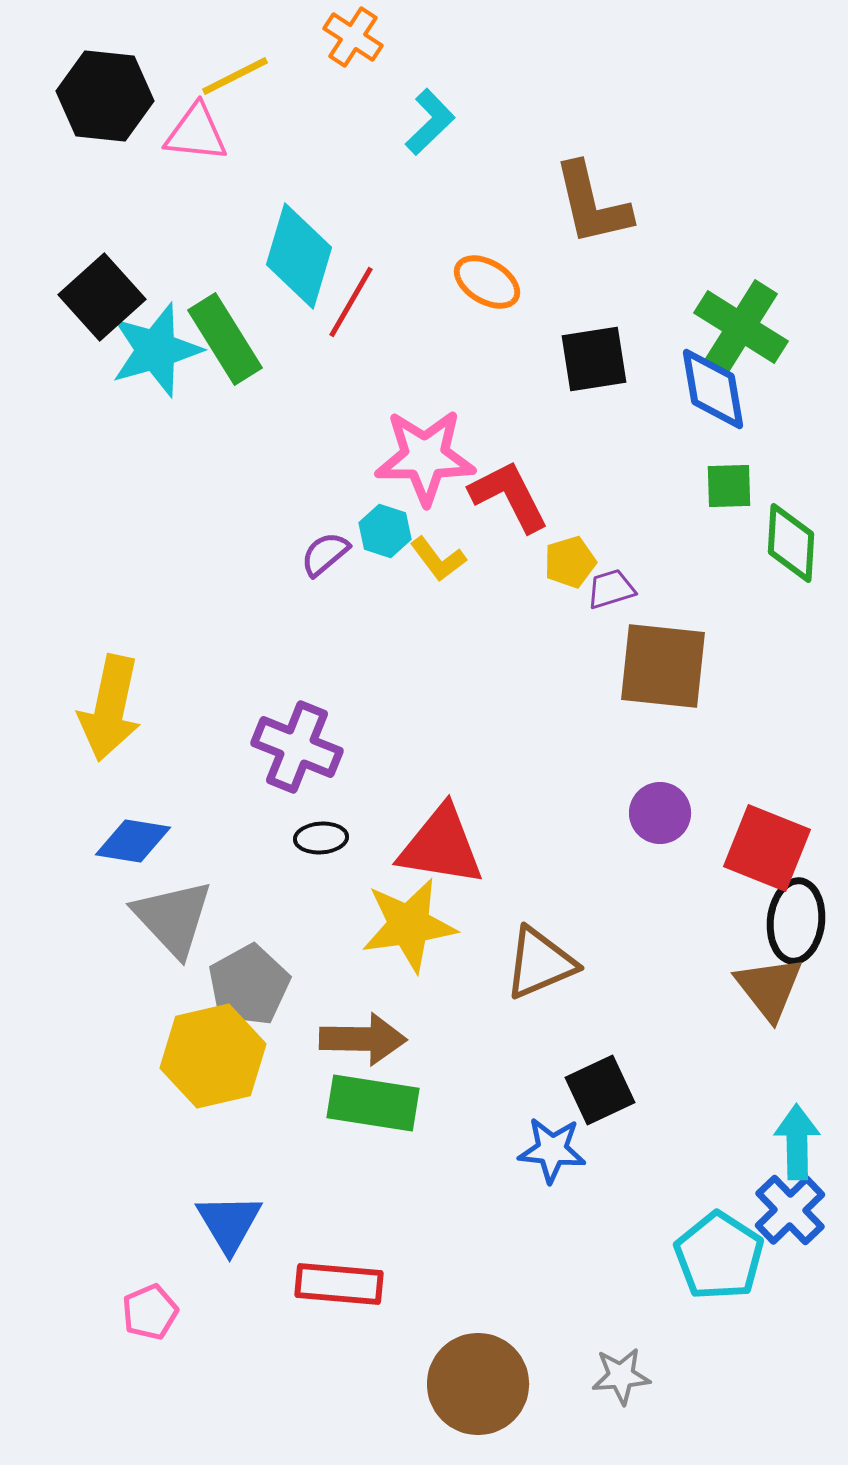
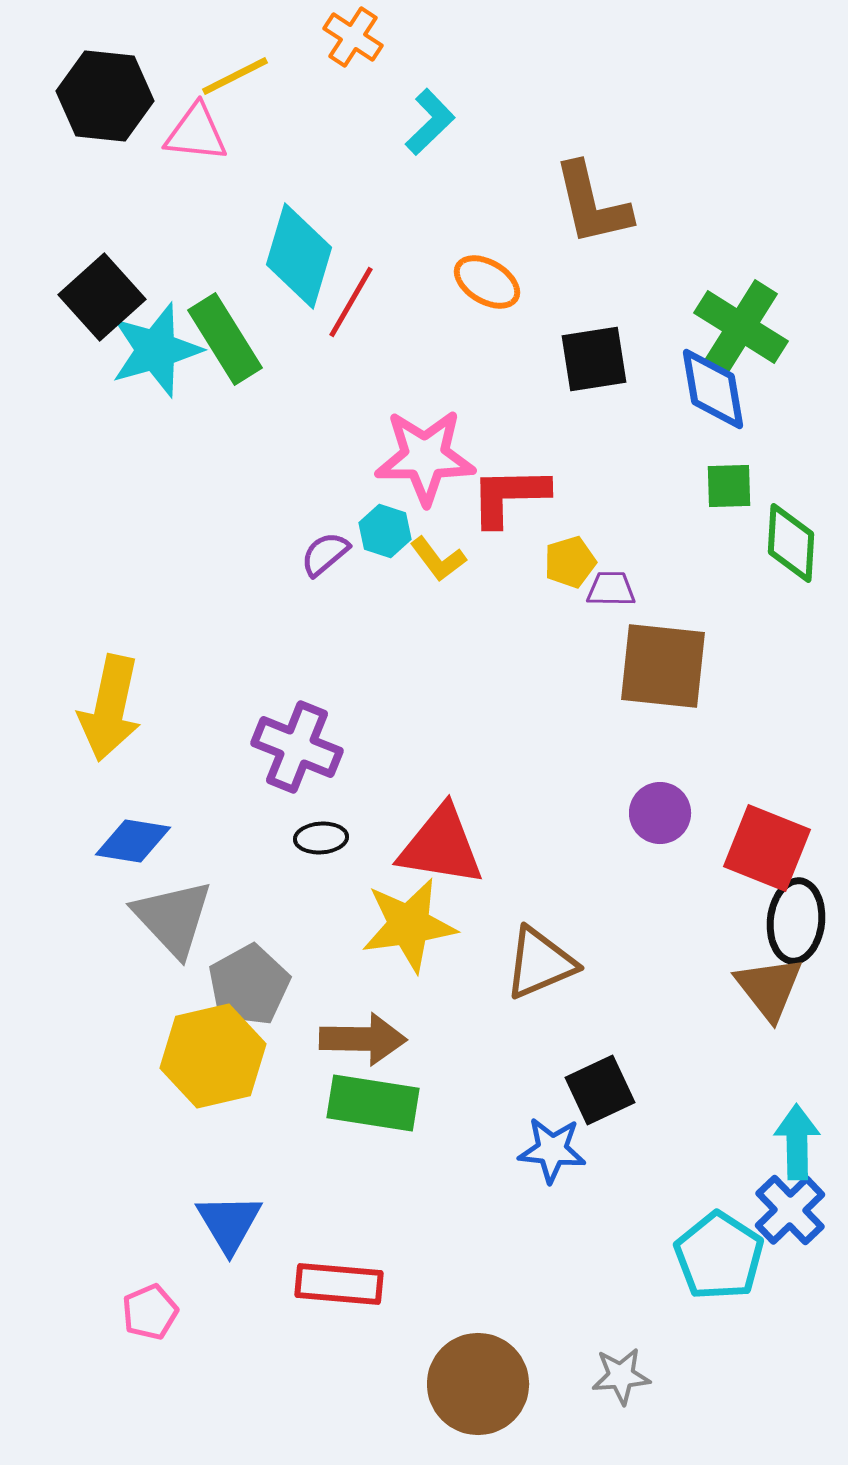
red L-shape at (509, 496): rotated 64 degrees counterclockwise
purple trapezoid at (611, 589): rotated 18 degrees clockwise
